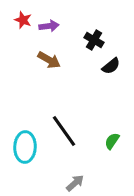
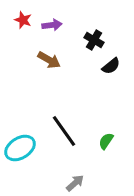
purple arrow: moved 3 px right, 1 px up
green semicircle: moved 6 px left
cyan ellipse: moved 5 px left, 1 px down; rotated 56 degrees clockwise
